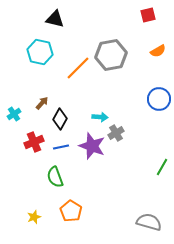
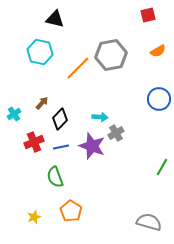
black diamond: rotated 15 degrees clockwise
